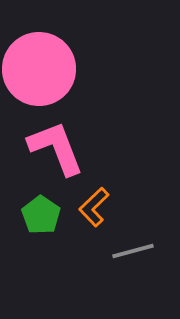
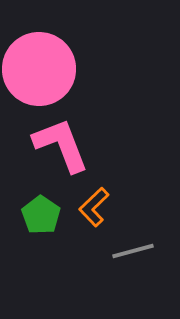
pink L-shape: moved 5 px right, 3 px up
